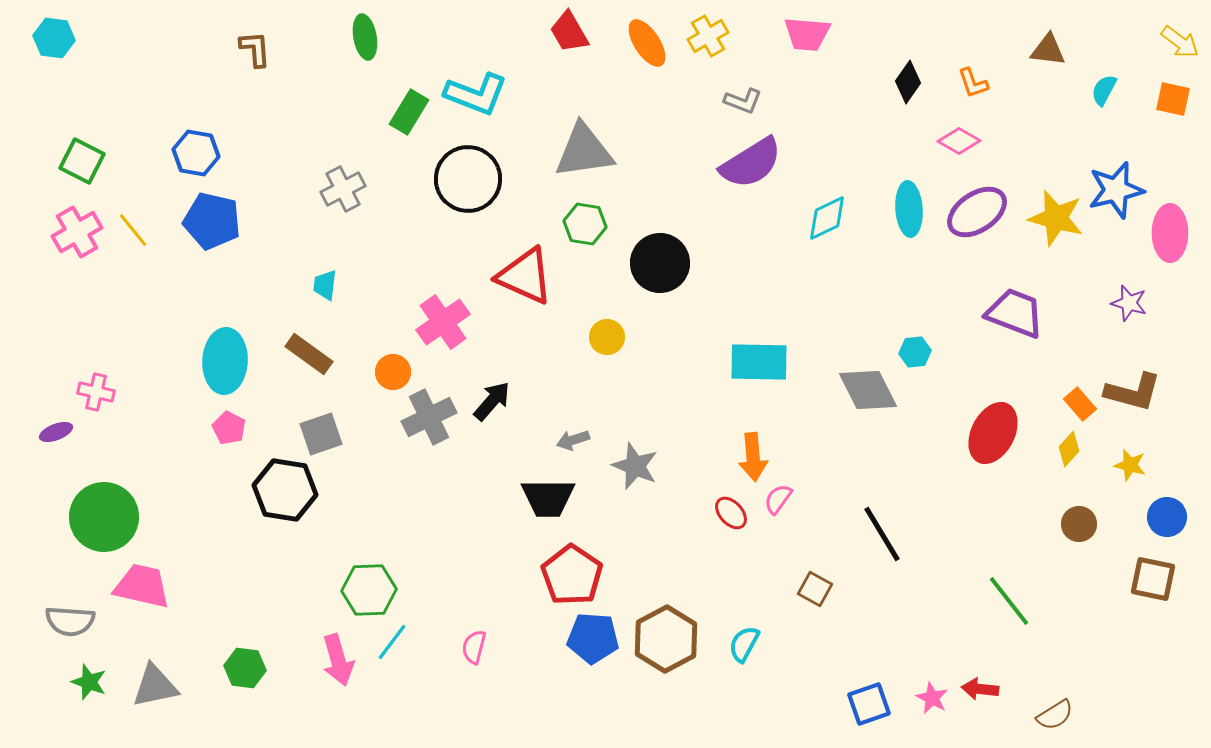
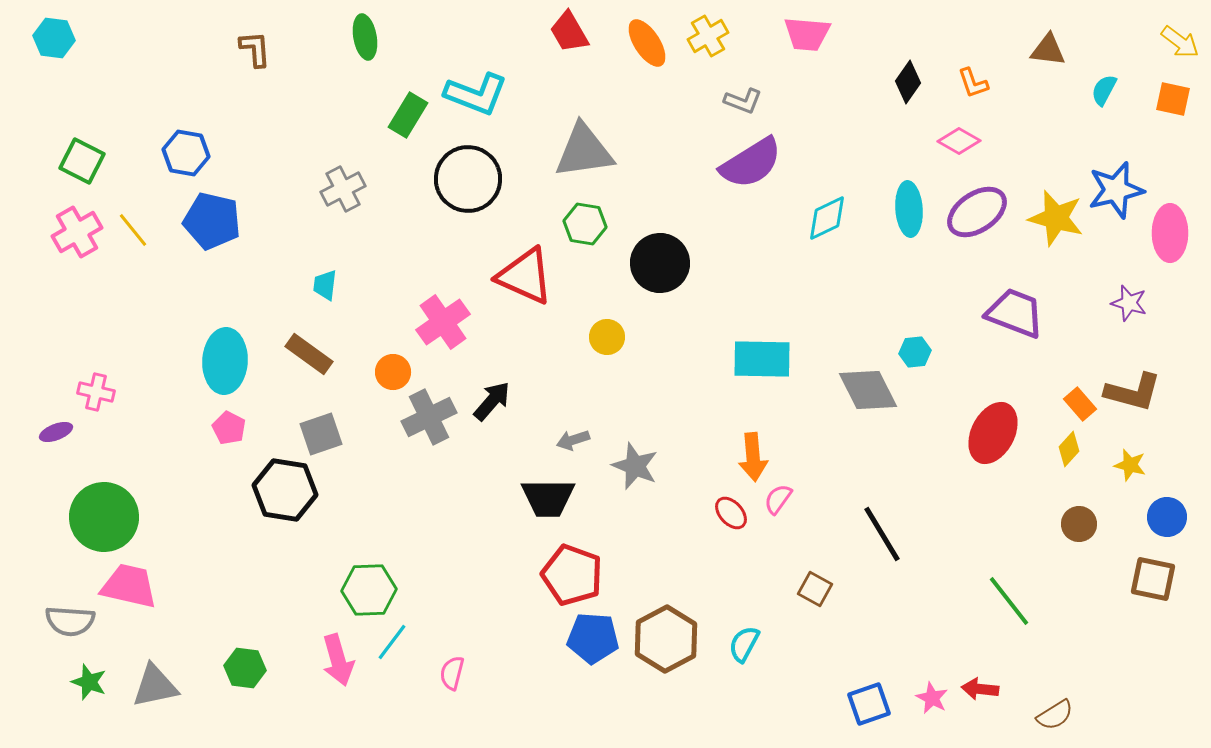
green rectangle at (409, 112): moved 1 px left, 3 px down
blue hexagon at (196, 153): moved 10 px left
cyan rectangle at (759, 362): moved 3 px right, 3 px up
red pentagon at (572, 575): rotated 14 degrees counterclockwise
pink trapezoid at (142, 586): moved 13 px left
pink semicircle at (474, 647): moved 22 px left, 26 px down
